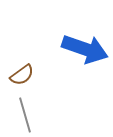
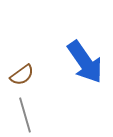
blue arrow: moved 13 px down; rotated 36 degrees clockwise
